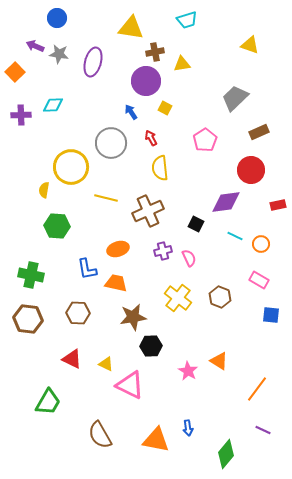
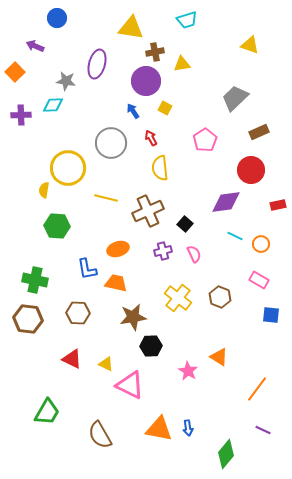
gray star at (59, 54): moved 7 px right, 27 px down
purple ellipse at (93, 62): moved 4 px right, 2 px down
blue arrow at (131, 112): moved 2 px right, 1 px up
yellow circle at (71, 167): moved 3 px left, 1 px down
black square at (196, 224): moved 11 px left; rotated 14 degrees clockwise
pink semicircle at (189, 258): moved 5 px right, 4 px up
green cross at (31, 275): moved 4 px right, 5 px down
orange triangle at (219, 361): moved 4 px up
green trapezoid at (48, 402): moved 1 px left, 10 px down
orange triangle at (156, 440): moved 3 px right, 11 px up
